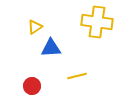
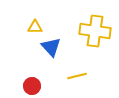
yellow cross: moved 2 px left, 9 px down
yellow triangle: rotated 35 degrees clockwise
blue triangle: moved 1 px up; rotated 50 degrees clockwise
